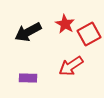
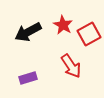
red star: moved 2 px left, 1 px down
red arrow: rotated 90 degrees counterclockwise
purple rectangle: rotated 18 degrees counterclockwise
